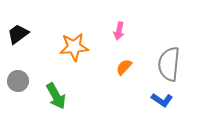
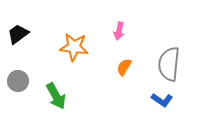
orange star: rotated 12 degrees clockwise
orange semicircle: rotated 12 degrees counterclockwise
